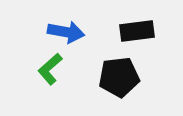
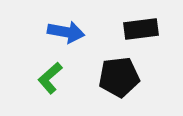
black rectangle: moved 4 px right, 2 px up
green L-shape: moved 9 px down
